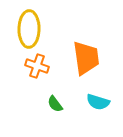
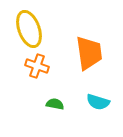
yellow ellipse: rotated 21 degrees counterclockwise
orange trapezoid: moved 3 px right, 5 px up
green semicircle: rotated 138 degrees clockwise
